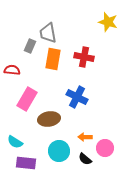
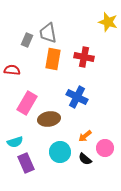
gray rectangle: moved 3 px left, 6 px up
pink rectangle: moved 4 px down
orange arrow: moved 1 px up; rotated 40 degrees counterclockwise
cyan semicircle: rotated 49 degrees counterclockwise
cyan circle: moved 1 px right, 1 px down
purple rectangle: rotated 60 degrees clockwise
